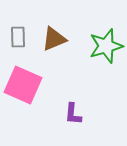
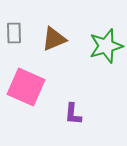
gray rectangle: moved 4 px left, 4 px up
pink square: moved 3 px right, 2 px down
